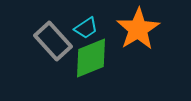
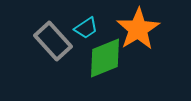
green diamond: moved 14 px right
